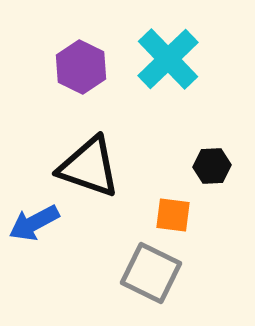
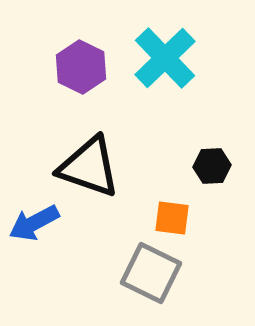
cyan cross: moved 3 px left, 1 px up
orange square: moved 1 px left, 3 px down
